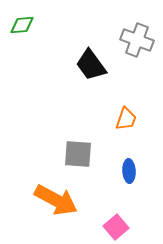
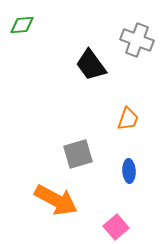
orange trapezoid: moved 2 px right
gray square: rotated 20 degrees counterclockwise
